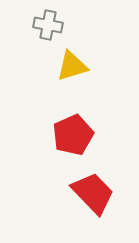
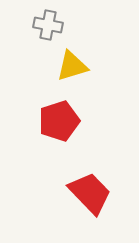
red pentagon: moved 14 px left, 14 px up; rotated 6 degrees clockwise
red trapezoid: moved 3 px left
